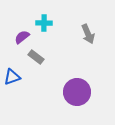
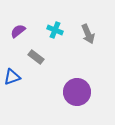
cyan cross: moved 11 px right, 7 px down; rotated 21 degrees clockwise
purple semicircle: moved 4 px left, 6 px up
